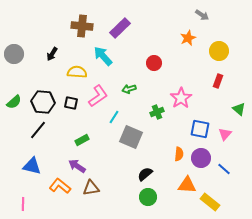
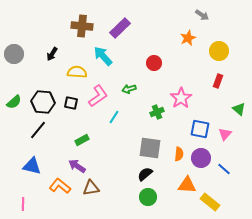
gray square: moved 19 px right, 11 px down; rotated 15 degrees counterclockwise
